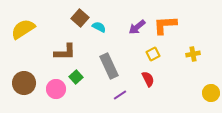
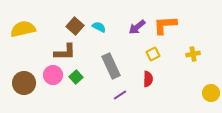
brown square: moved 5 px left, 8 px down
yellow semicircle: rotated 20 degrees clockwise
gray rectangle: moved 2 px right
red semicircle: rotated 28 degrees clockwise
pink circle: moved 3 px left, 14 px up
